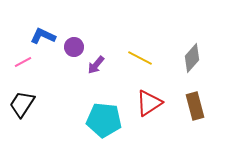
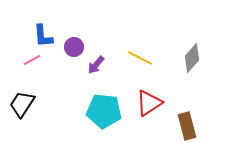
blue L-shape: rotated 120 degrees counterclockwise
pink line: moved 9 px right, 2 px up
brown rectangle: moved 8 px left, 20 px down
cyan pentagon: moved 9 px up
